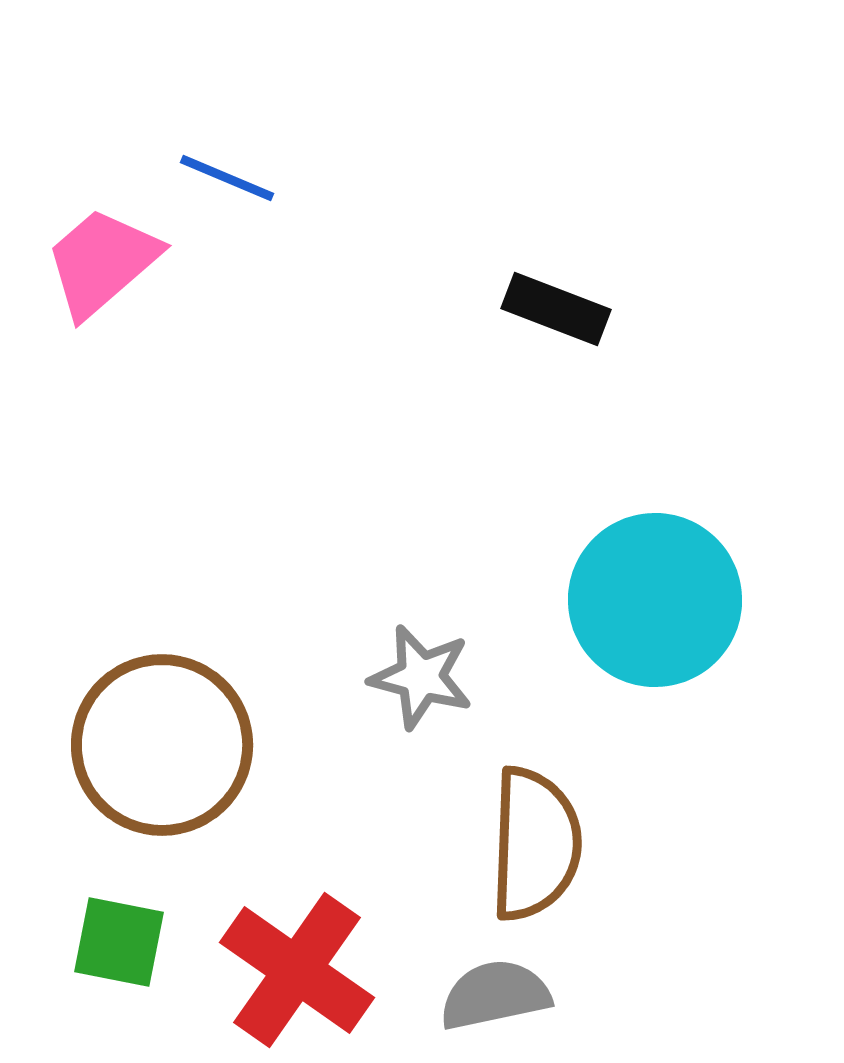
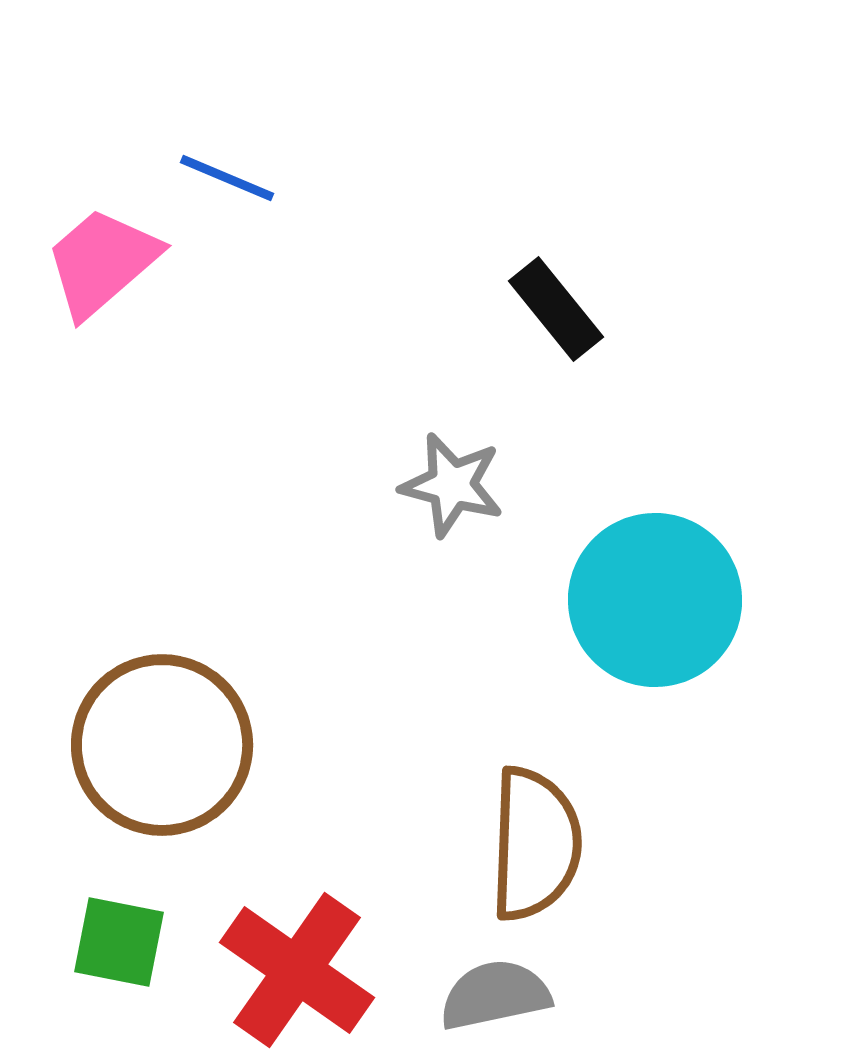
black rectangle: rotated 30 degrees clockwise
gray star: moved 31 px right, 192 px up
